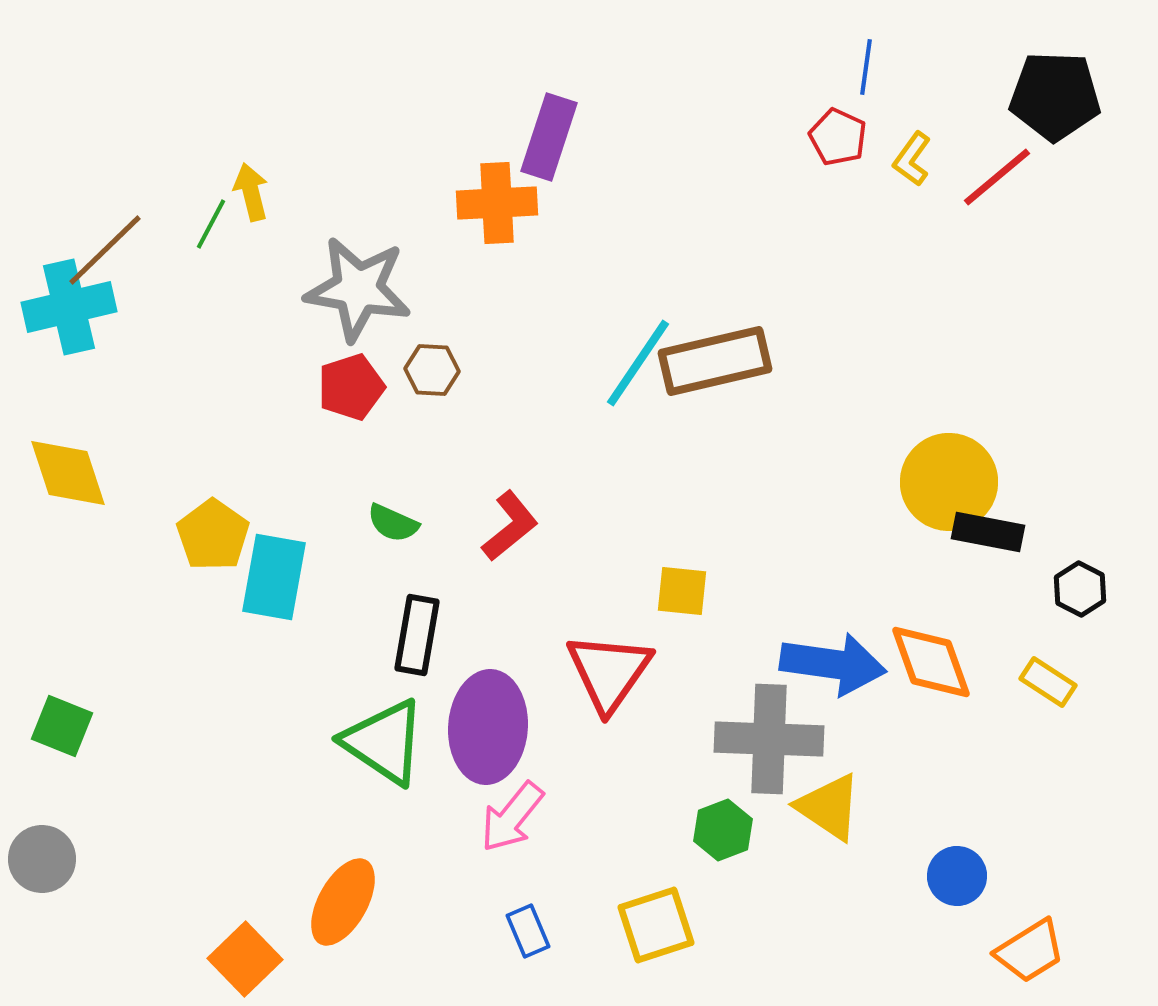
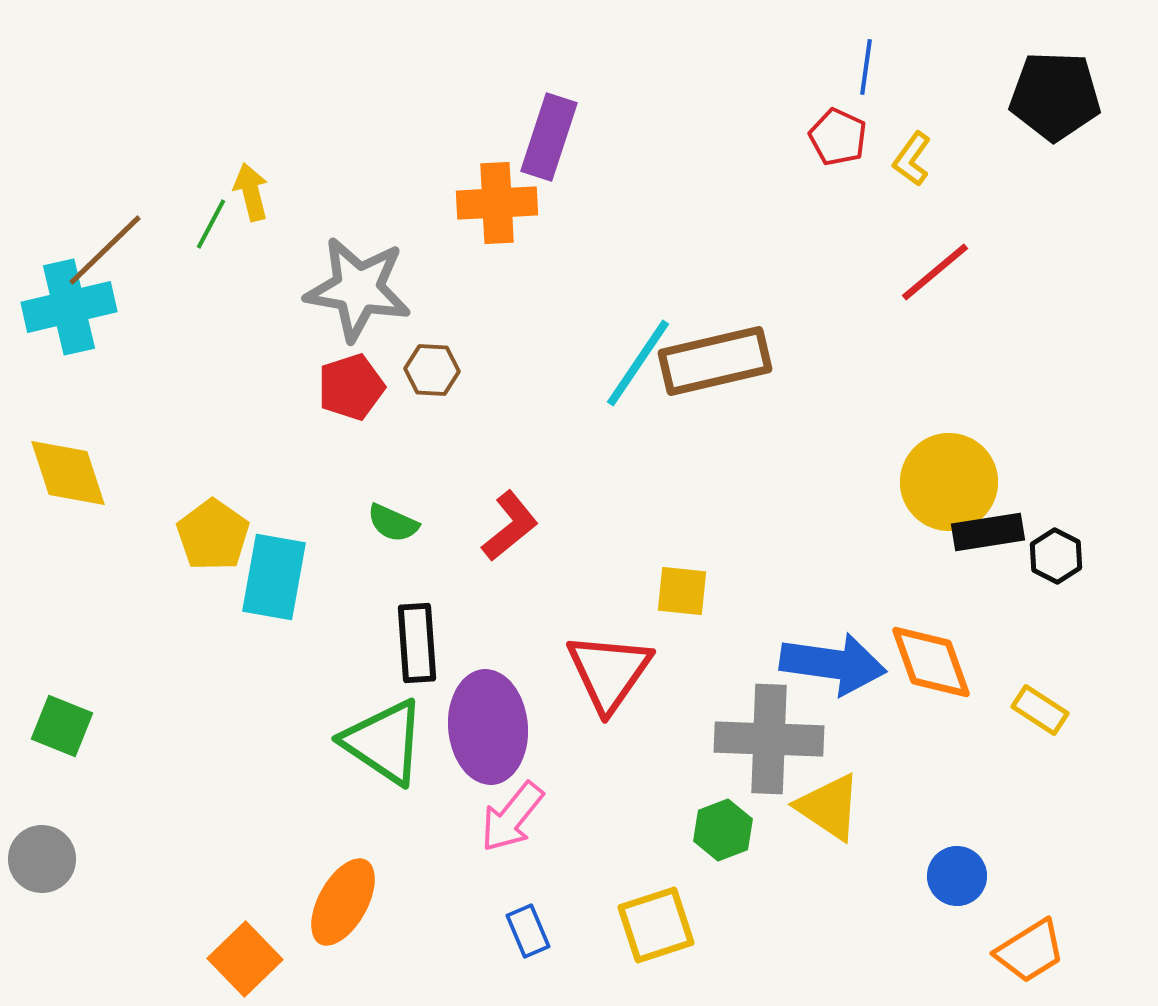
red line at (997, 177): moved 62 px left, 95 px down
black rectangle at (988, 532): rotated 20 degrees counterclockwise
black hexagon at (1080, 589): moved 24 px left, 33 px up
black rectangle at (417, 635): moved 8 px down; rotated 14 degrees counterclockwise
yellow rectangle at (1048, 682): moved 8 px left, 28 px down
purple ellipse at (488, 727): rotated 9 degrees counterclockwise
